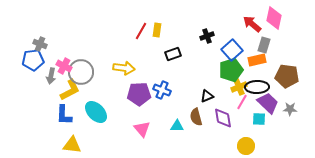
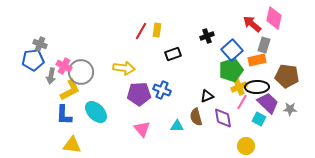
cyan square: rotated 24 degrees clockwise
